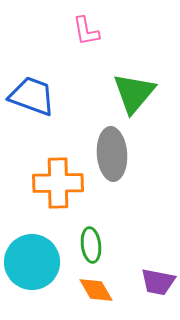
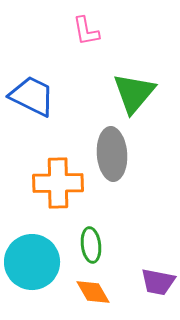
blue trapezoid: rotated 6 degrees clockwise
orange diamond: moved 3 px left, 2 px down
